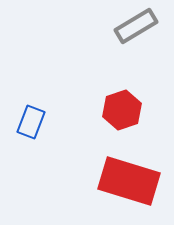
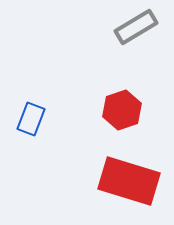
gray rectangle: moved 1 px down
blue rectangle: moved 3 px up
